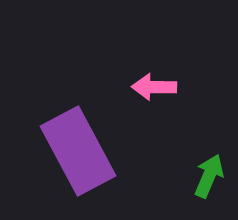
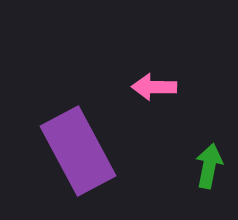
green arrow: moved 10 px up; rotated 12 degrees counterclockwise
